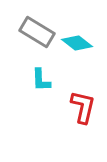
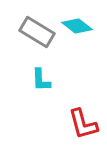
cyan diamond: moved 17 px up
red L-shape: moved 17 px down; rotated 152 degrees clockwise
